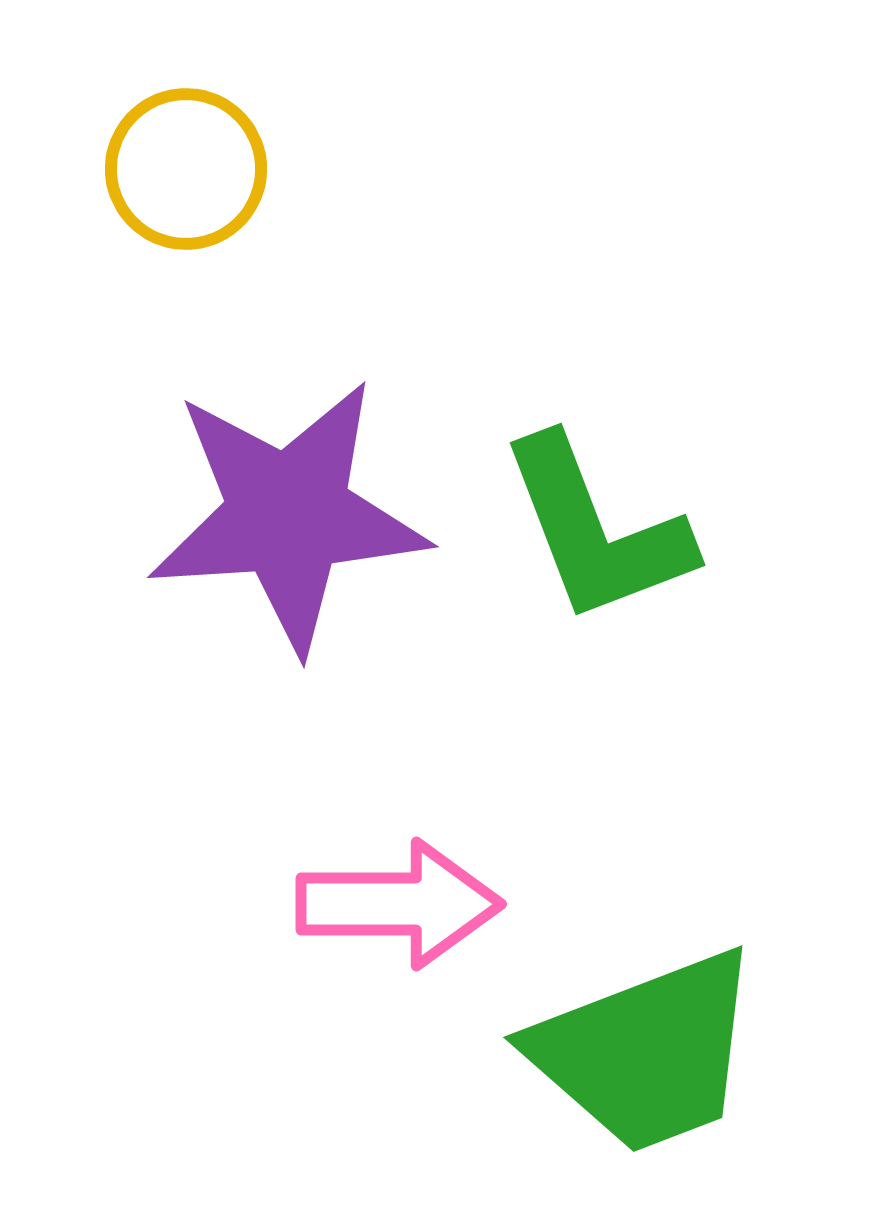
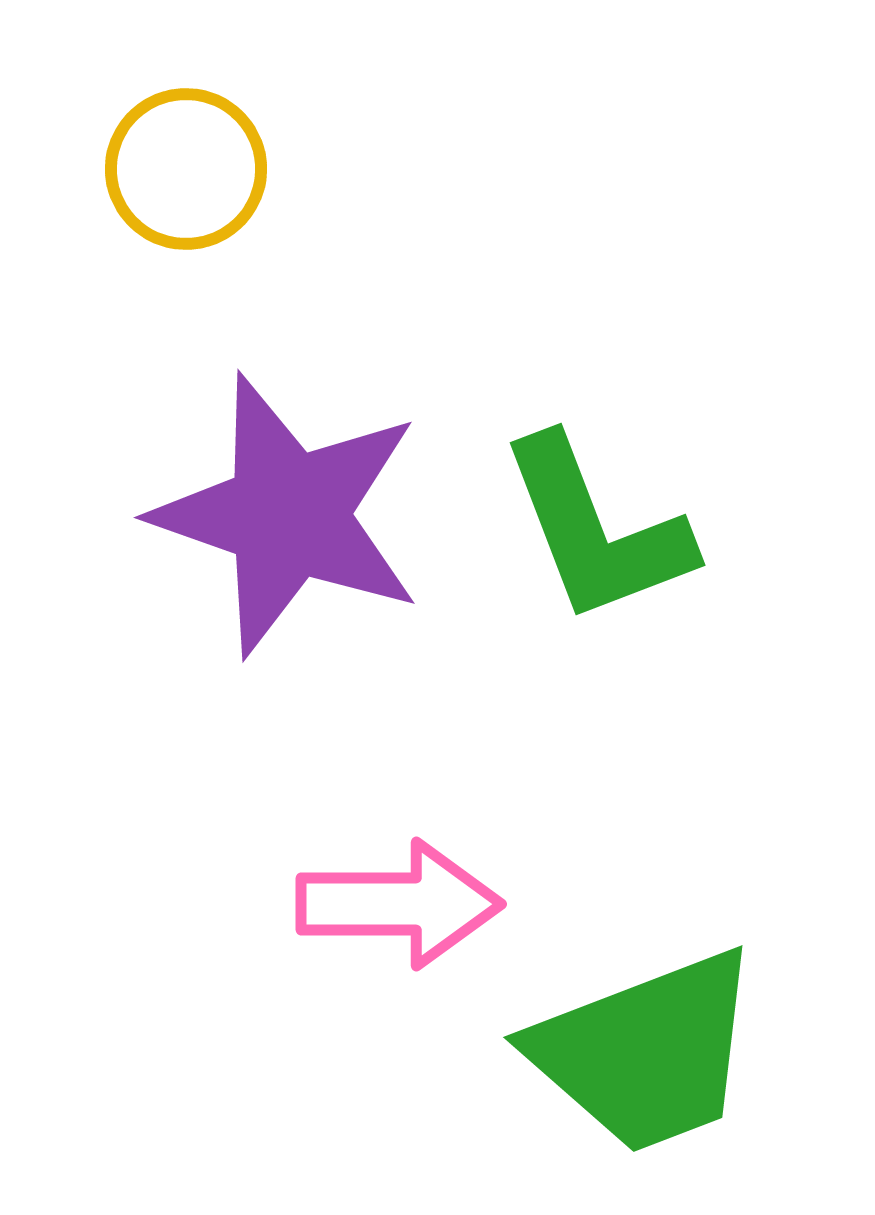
purple star: rotated 23 degrees clockwise
